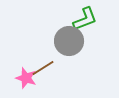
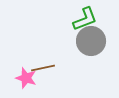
gray circle: moved 22 px right
brown line: rotated 20 degrees clockwise
